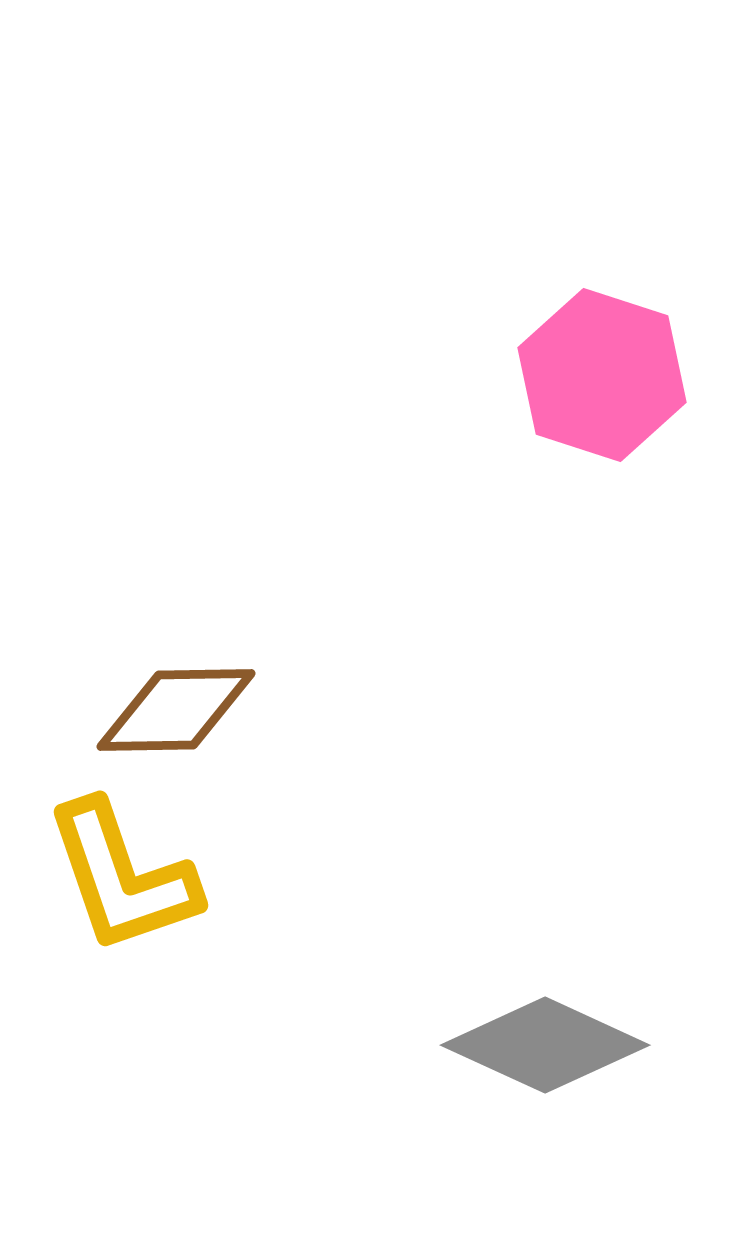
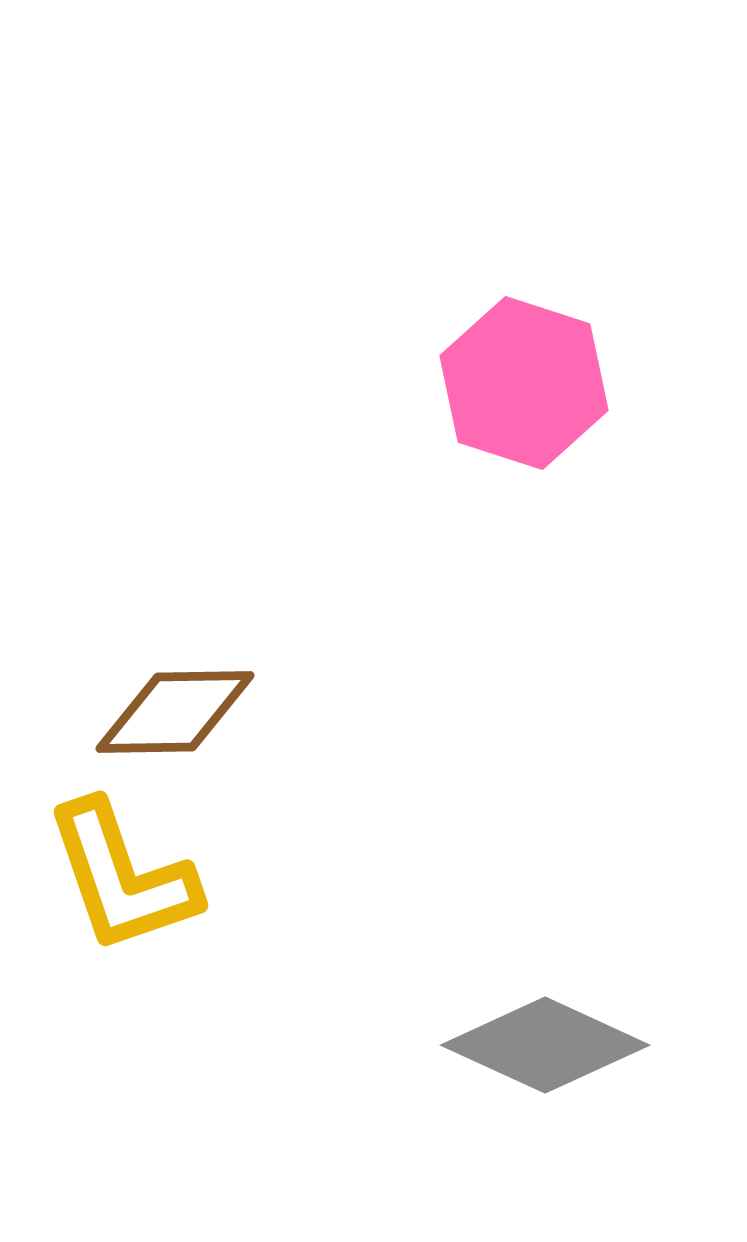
pink hexagon: moved 78 px left, 8 px down
brown diamond: moved 1 px left, 2 px down
